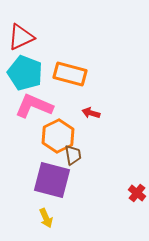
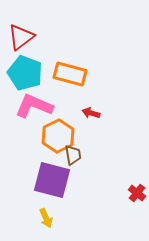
red triangle: rotated 12 degrees counterclockwise
